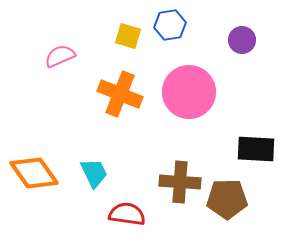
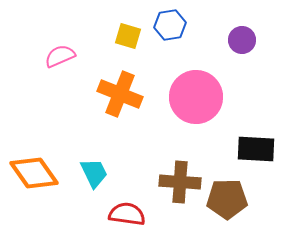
pink circle: moved 7 px right, 5 px down
